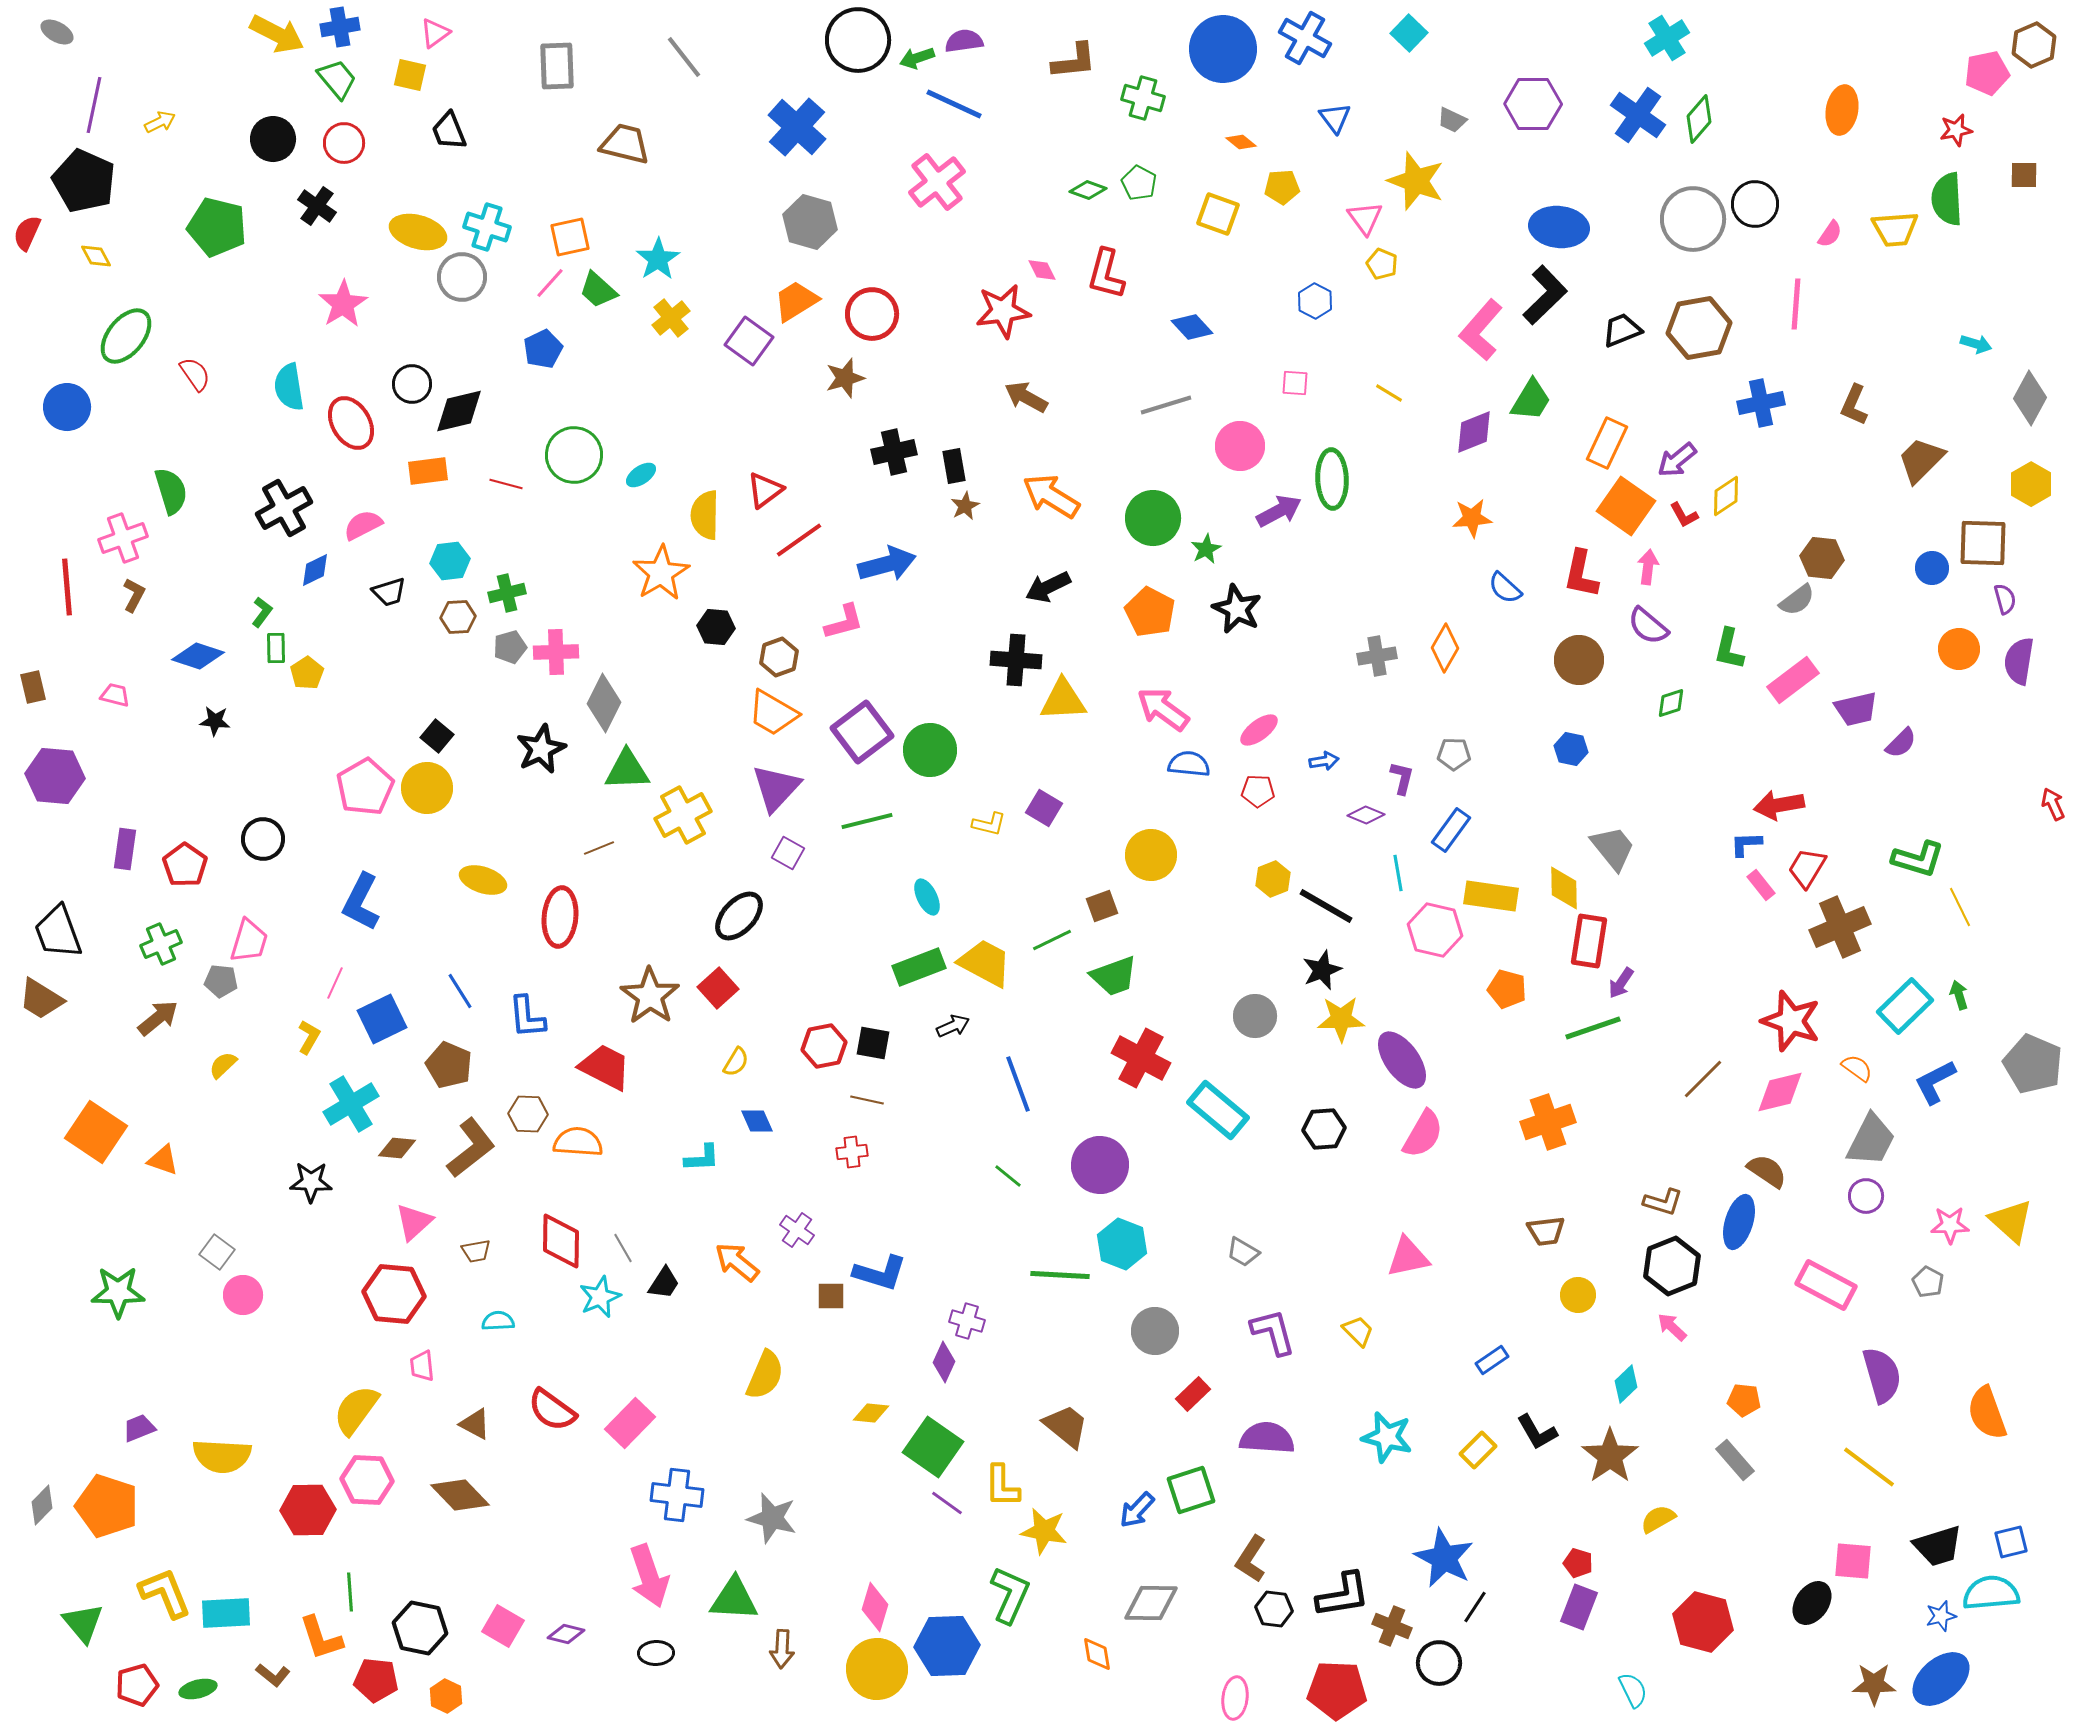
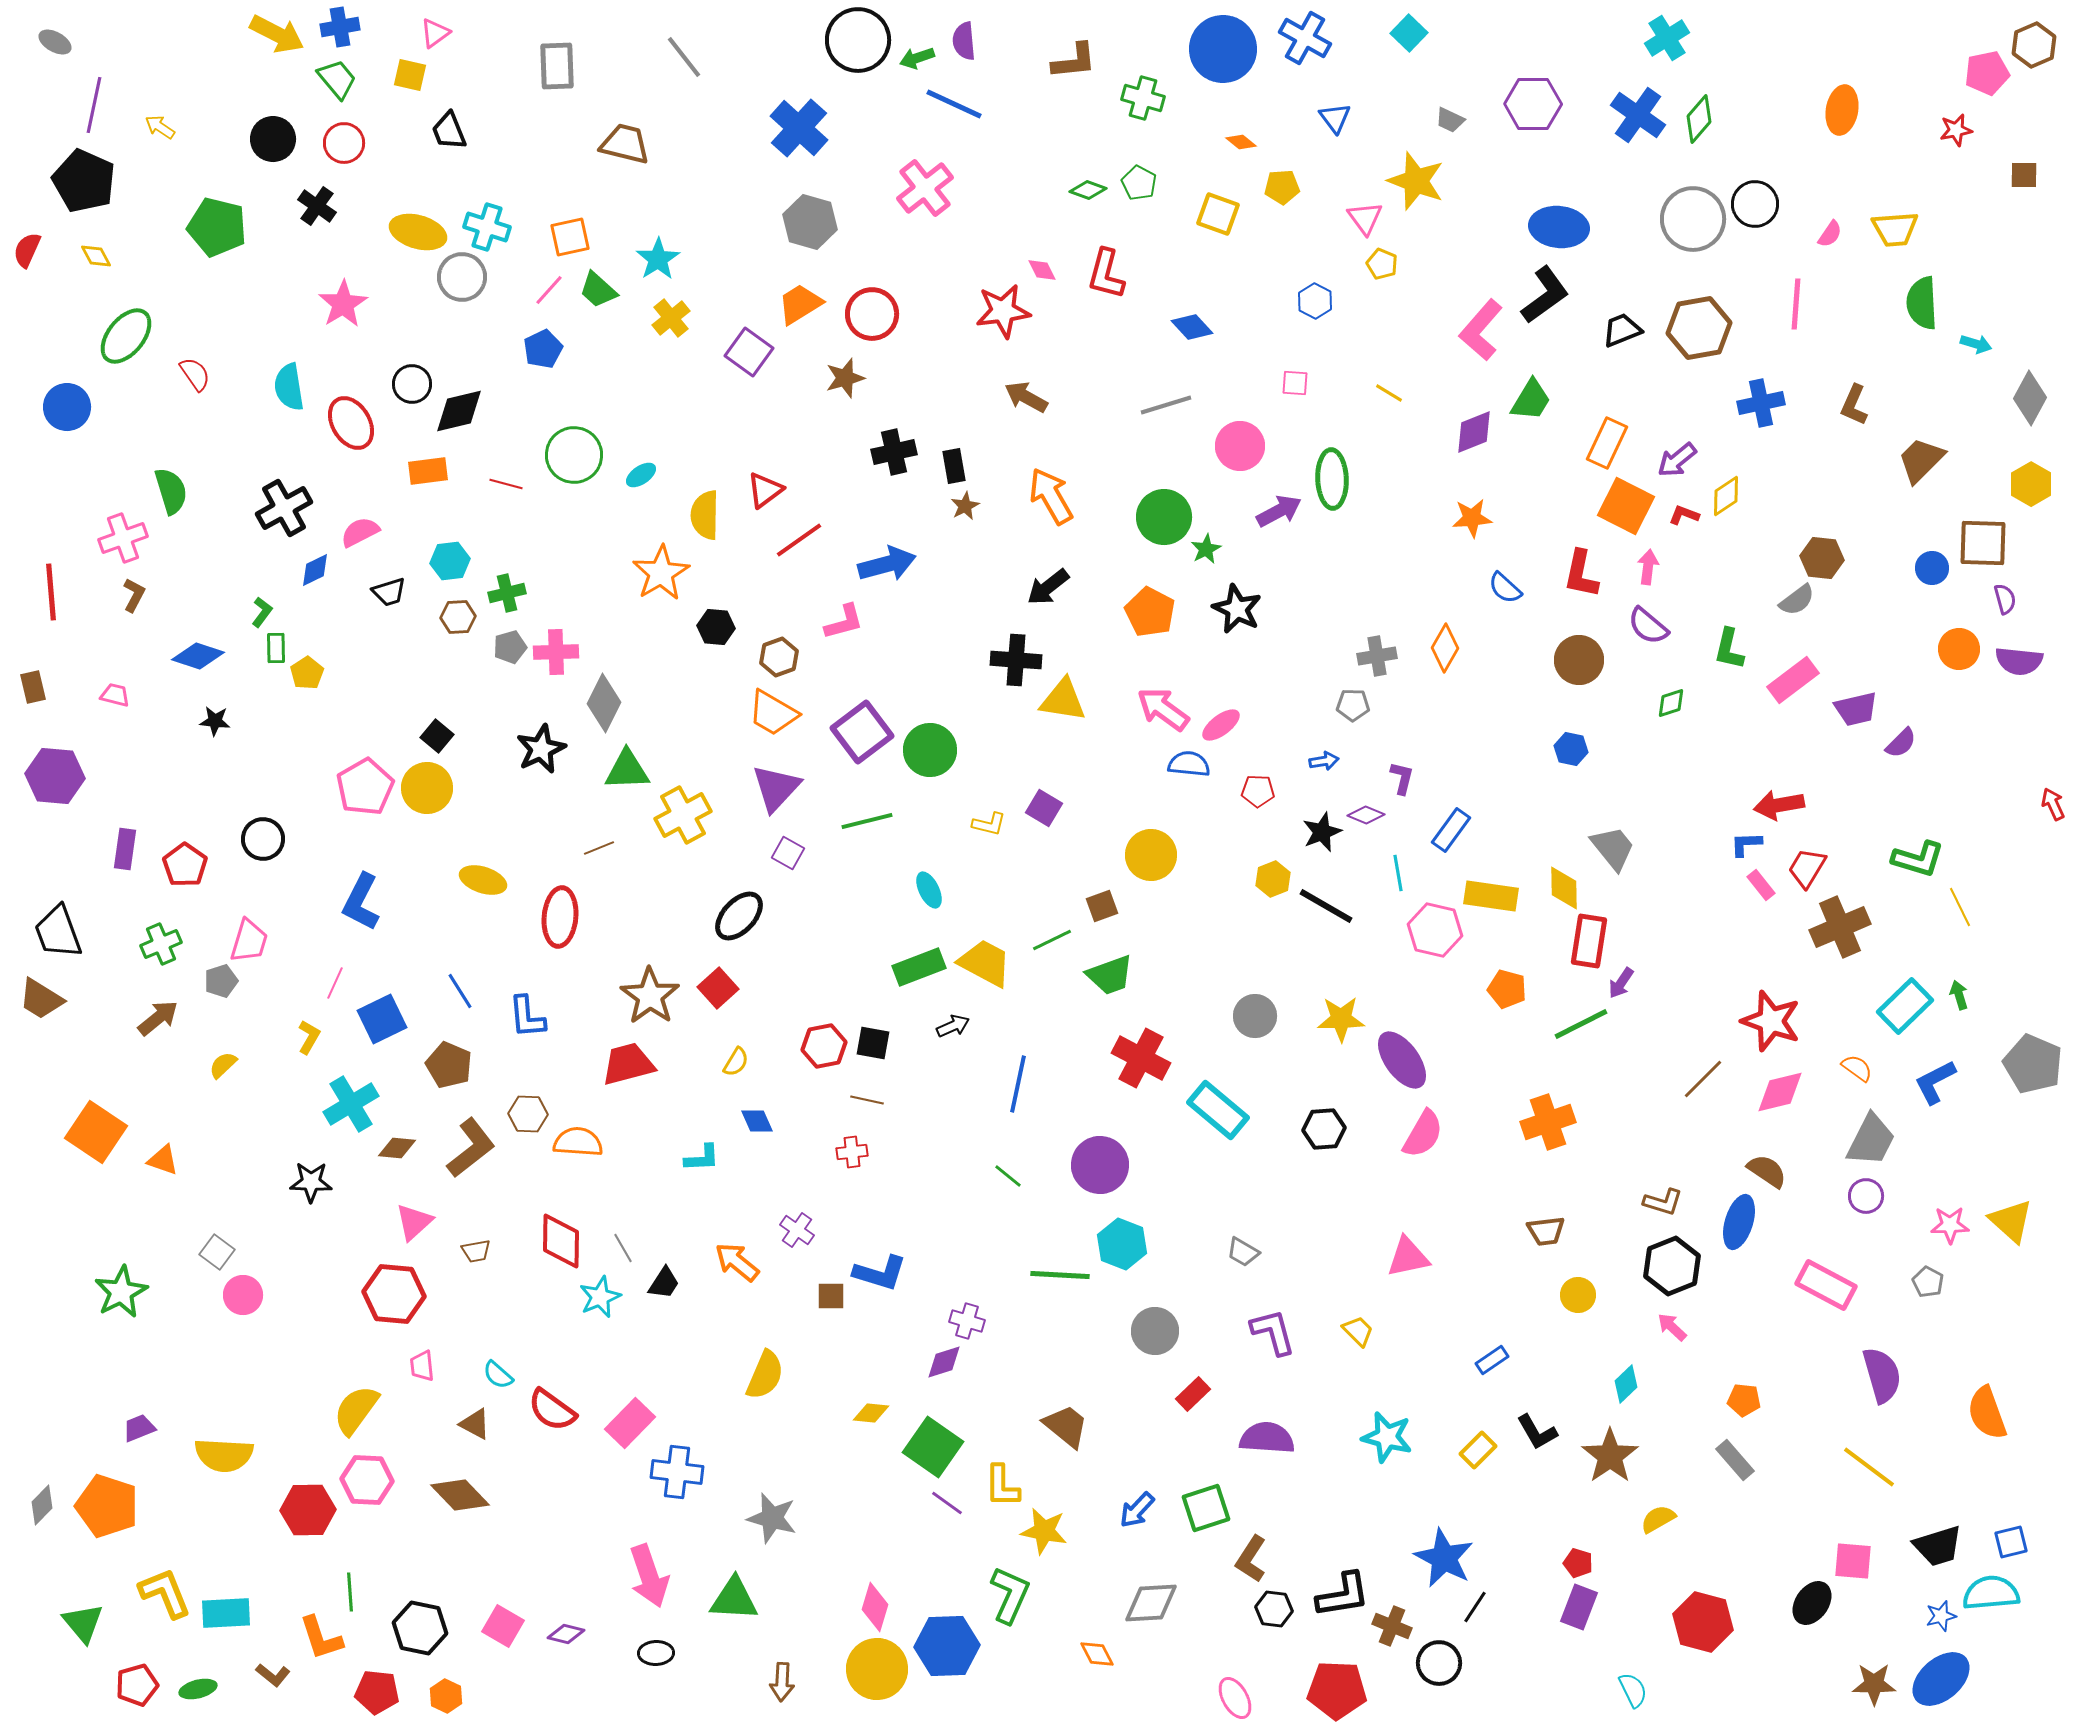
gray ellipse at (57, 32): moved 2 px left, 10 px down
purple semicircle at (964, 41): rotated 87 degrees counterclockwise
gray trapezoid at (1452, 120): moved 2 px left
yellow arrow at (160, 122): moved 5 px down; rotated 120 degrees counterclockwise
blue cross at (797, 127): moved 2 px right, 1 px down
pink cross at (937, 182): moved 12 px left, 6 px down
green semicircle at (1947, 199): moved 25 px left, 104 px down
red semicircle at (27, 233): moved 17 px down
pink line at (550, 283): moved 1 px left, 7 px down
black L-shape at (1545, 295): rotated 8 degrees clockwise
orange trapezoid at (796, 301): moved 4 px right, 3 px down
purple square at (749, 341): moved 11 px down
orange arrow at (1051, 496): rotated 28 degrees clockwise
orange square at (1626, 506): rotated 8 degrees counterclockwise
red L-shape at (1684, 515): rotated 140 degrees clockwise
green circle at (1153, 518): moved 11 px right, 1 px up
pink semicircle at (363, 525): moved 3 px left, 7 px down
red line at (67, 587): moved 16 px left, 5 px down
black arrow at (1048, 587): rotated 12 degrees counterclockwise
purple semicircle at (2019, 661): rotated 93 degrees counterclockwise
yellow triangle at (1063, 700): rotated 12 degrees clockwise
pink ellipse at (1259, 730): moved 38 px left, 5 px up
gray pentagon at (1454, 754): moved 101 px left, 49 px up
cyan ellipse at (927, 897): moved 2 px right, 7 px up
black star at (1322, 970): moved 138 px up
green trapezoid at (1114, 976): moved 4 px left, 1 px up
gray pentagon at (221, 981): rotated 24 degrees counterclockwise
red star at (1791, 1021): moved 20 px left
green line at (1593, 1028): moved 12 px left, 4 px up; rotated 8 degrees counterclockwise
red trapezoid at (605, 1067): moved 23 px right, 3 px up; rotated 42 degrees counterclockwise
blue line at (1018, 1084): rotated 32 degrees clockwise
green star at (118, 1292): moved 3 px right; rotated 28 degrees counterclockwise
cyan semicircle at (498, 1321): moved 54 px down; rotated 136 degrees counterclockwise
purple diamond at (944, 1362): rotated 48 degrees clockwise
yellow semicircle at (222, 1456): moved 2 px right, 1 px up
green square at (1191, 1490): moved 15 px right, 18 px down
blue cross at (677, 1495): moved 23 px up
gray diamond at (1151, 1603): rotated 4 degrees counterclockwise
brown arrow at (782, 1649): moved 33 px down
orange diamond at (1097, 1654): rotated 18 degrees counterclockwise
red pentagon at (376, 1680): moved 1 px right, 12 px down
pink ellipse at (1235, 1698): rotated 36 degrees counterclockwise
